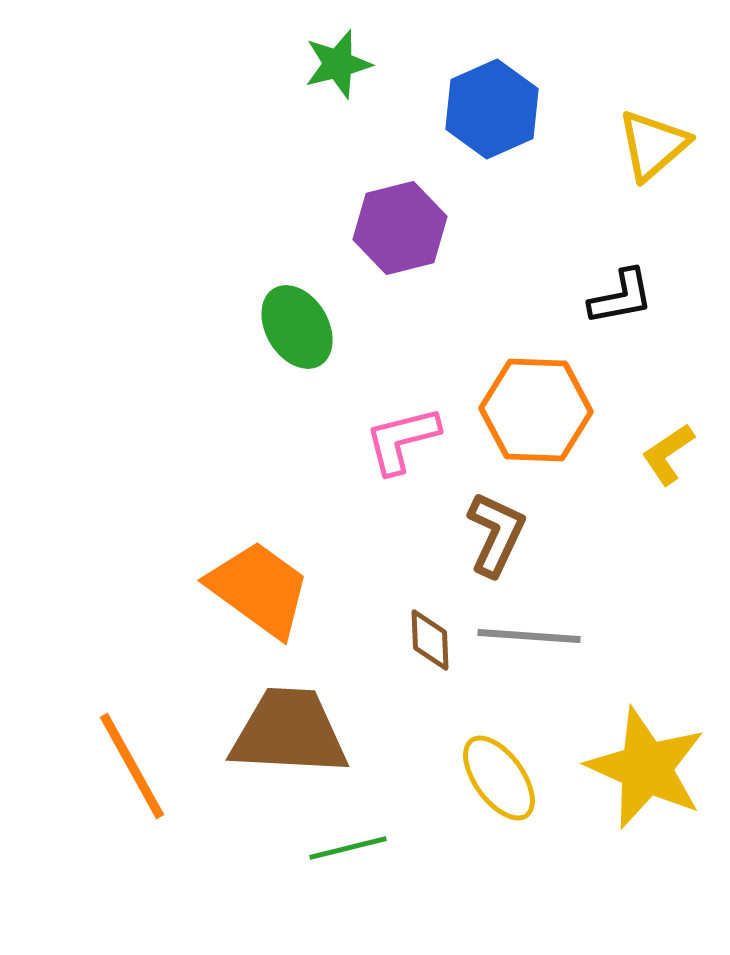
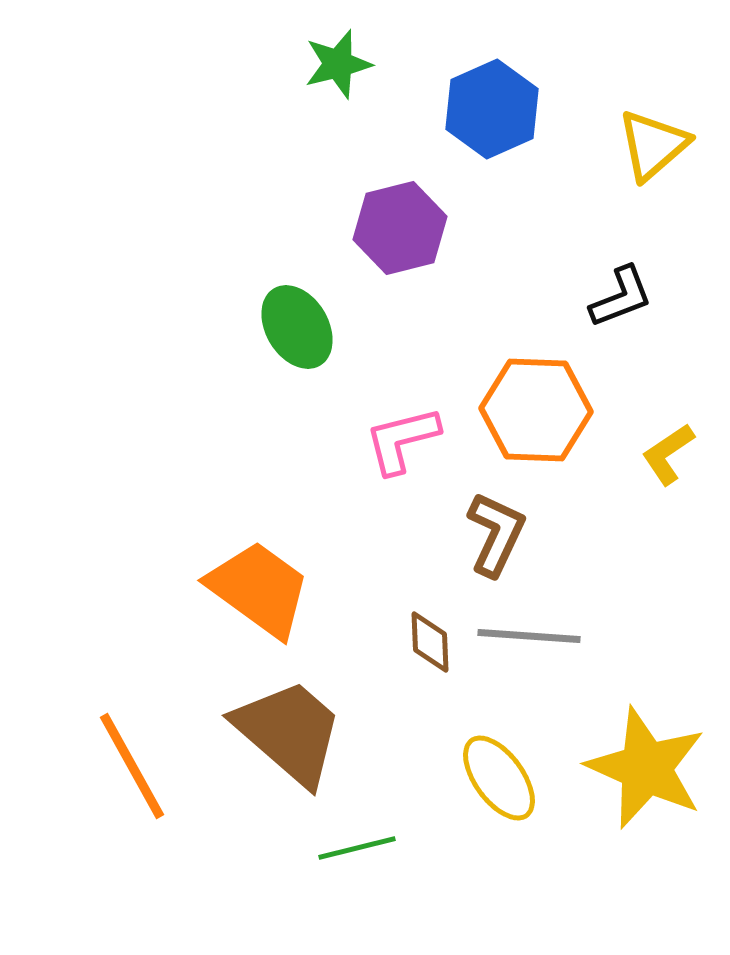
black L-shape: rotated 10 degrees counterclockwise
brown diamond: moved 2 px down
brown trapezoid: rotated 38 degrees clockwise
green line: moved 9 px right
